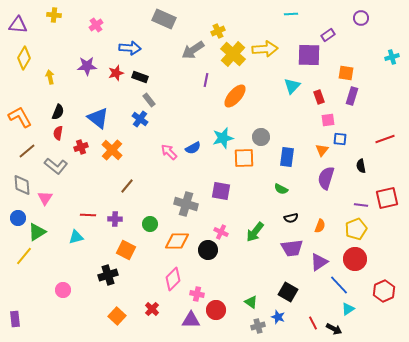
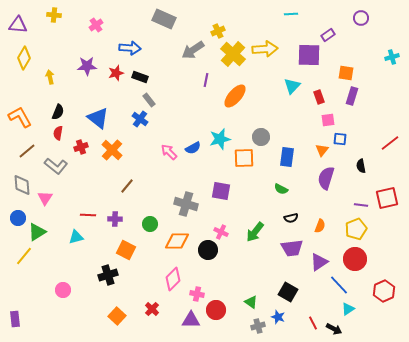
cyan star at (223, 138): moved 3 px left, 1 px down
red line at (385, 139): moved 5 px right, 4 px down; rotated 18 degrees counterclockwise
